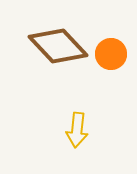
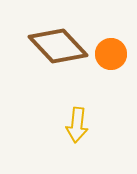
yellow arrow: moved 5 px up
